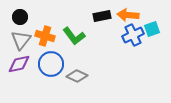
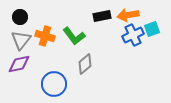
orange arrow: rotated 15 degrees counterclockwise
blue circle: moved 3 px right, 20 px down
gray diamond: moved 8 px right, 12 px up; rotated 65 degrees counterclockwise
